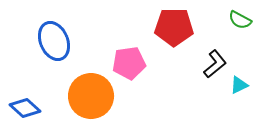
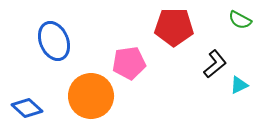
blue diamond: moved 2 px right
